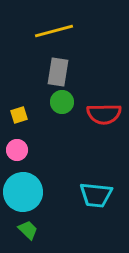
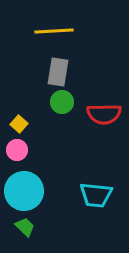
yellow line: rotated 12 degrees clockwise
yellow square: moved 9 px down; rotated 30 degrees counterclockwise
cyan circle: moved 1 px right, 1 px up
green trapezoid: moved 3 px left, 3 px up
